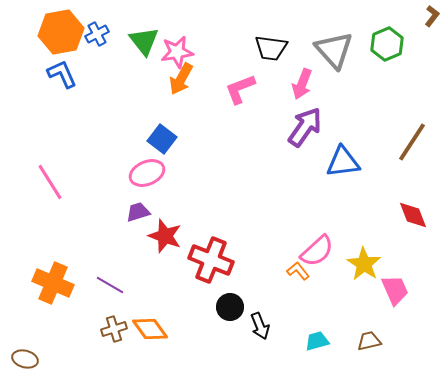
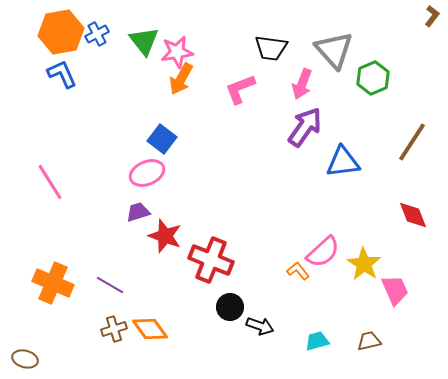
green hexagon: moved 14 px left, 34 px down
pink semicircle: moved 6 px right, 1 px down
black arrow: rotated 48 degrees counterclockwise
